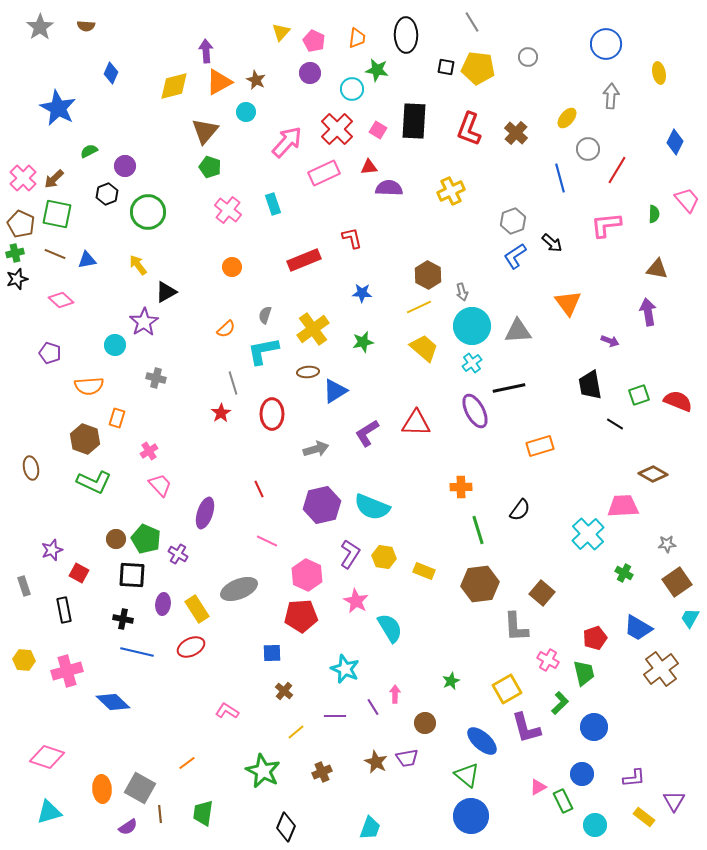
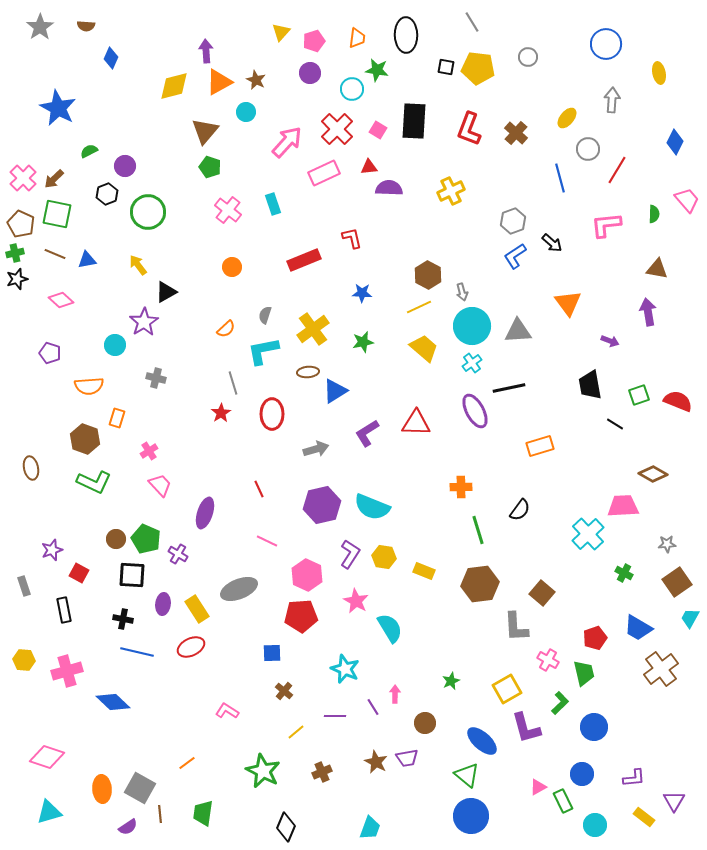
pink pentagon at (314, 41): rotated 30 degrees clockwise
blue diamond at (111, 73): moved 15 px up
gray arrow at (611, 96): moved 1 px right, 4 px down
